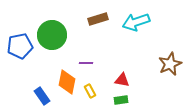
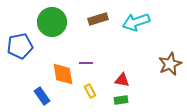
green circle: moved 13 px up
orange diamond: moved 4 px left, 8 px up; rotated 20 degrees counterclockwise
